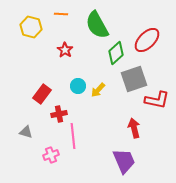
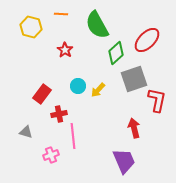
red L-shape: rotated 90 degrees counterclockwise
